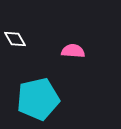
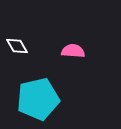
white diamond: moved 2 px right, 7 px down
